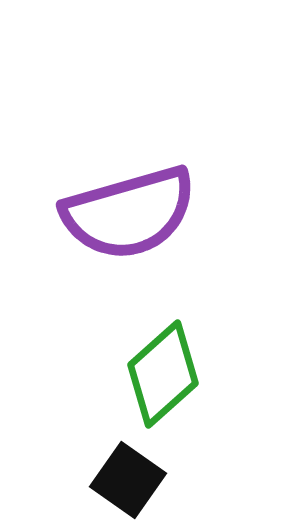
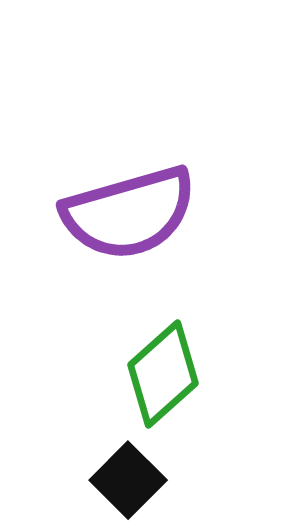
black square: rotated 10 degrees clockwise
